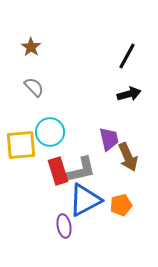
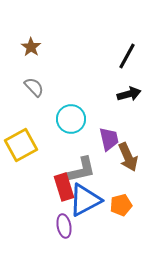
cyan circle: moved 21 px right, 13 px up
yellow square: rotated 24 degrees counterclockwise
red rectangle: moved 6 px right, 16 px down
